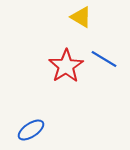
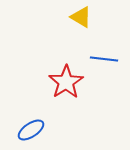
blue line: rotated 24 degrees counterclockwise
red star: moved 16 px down
